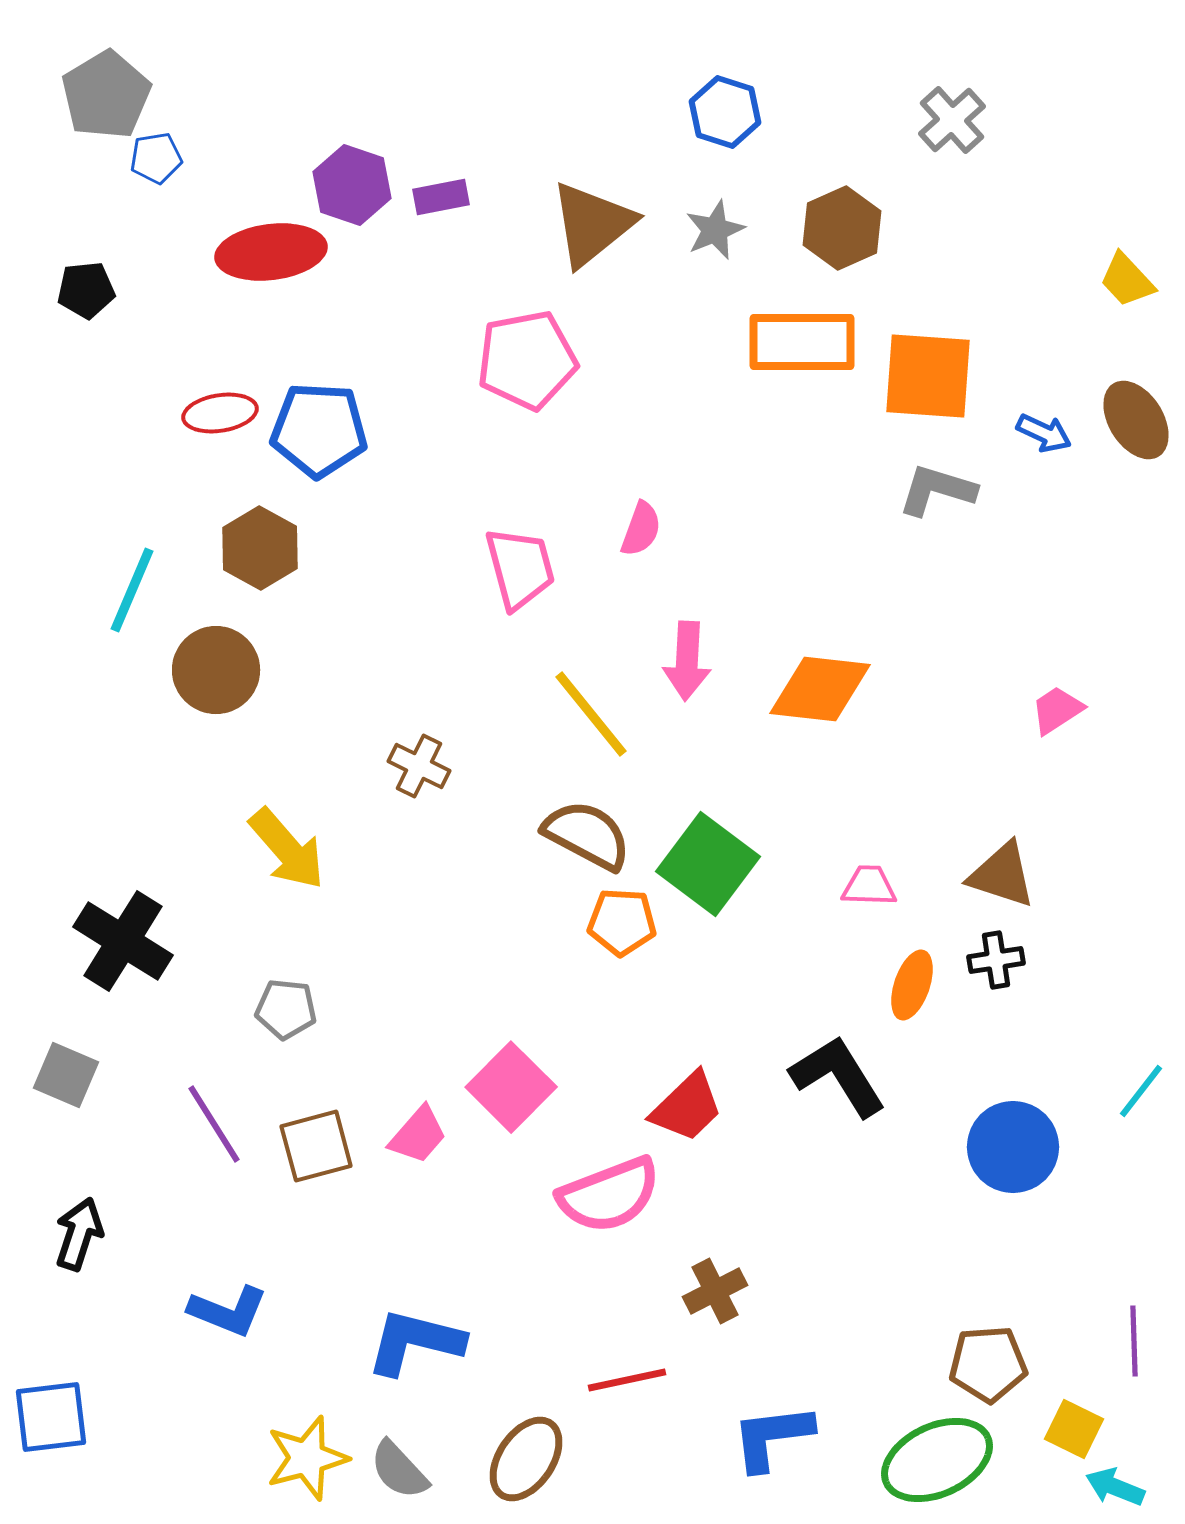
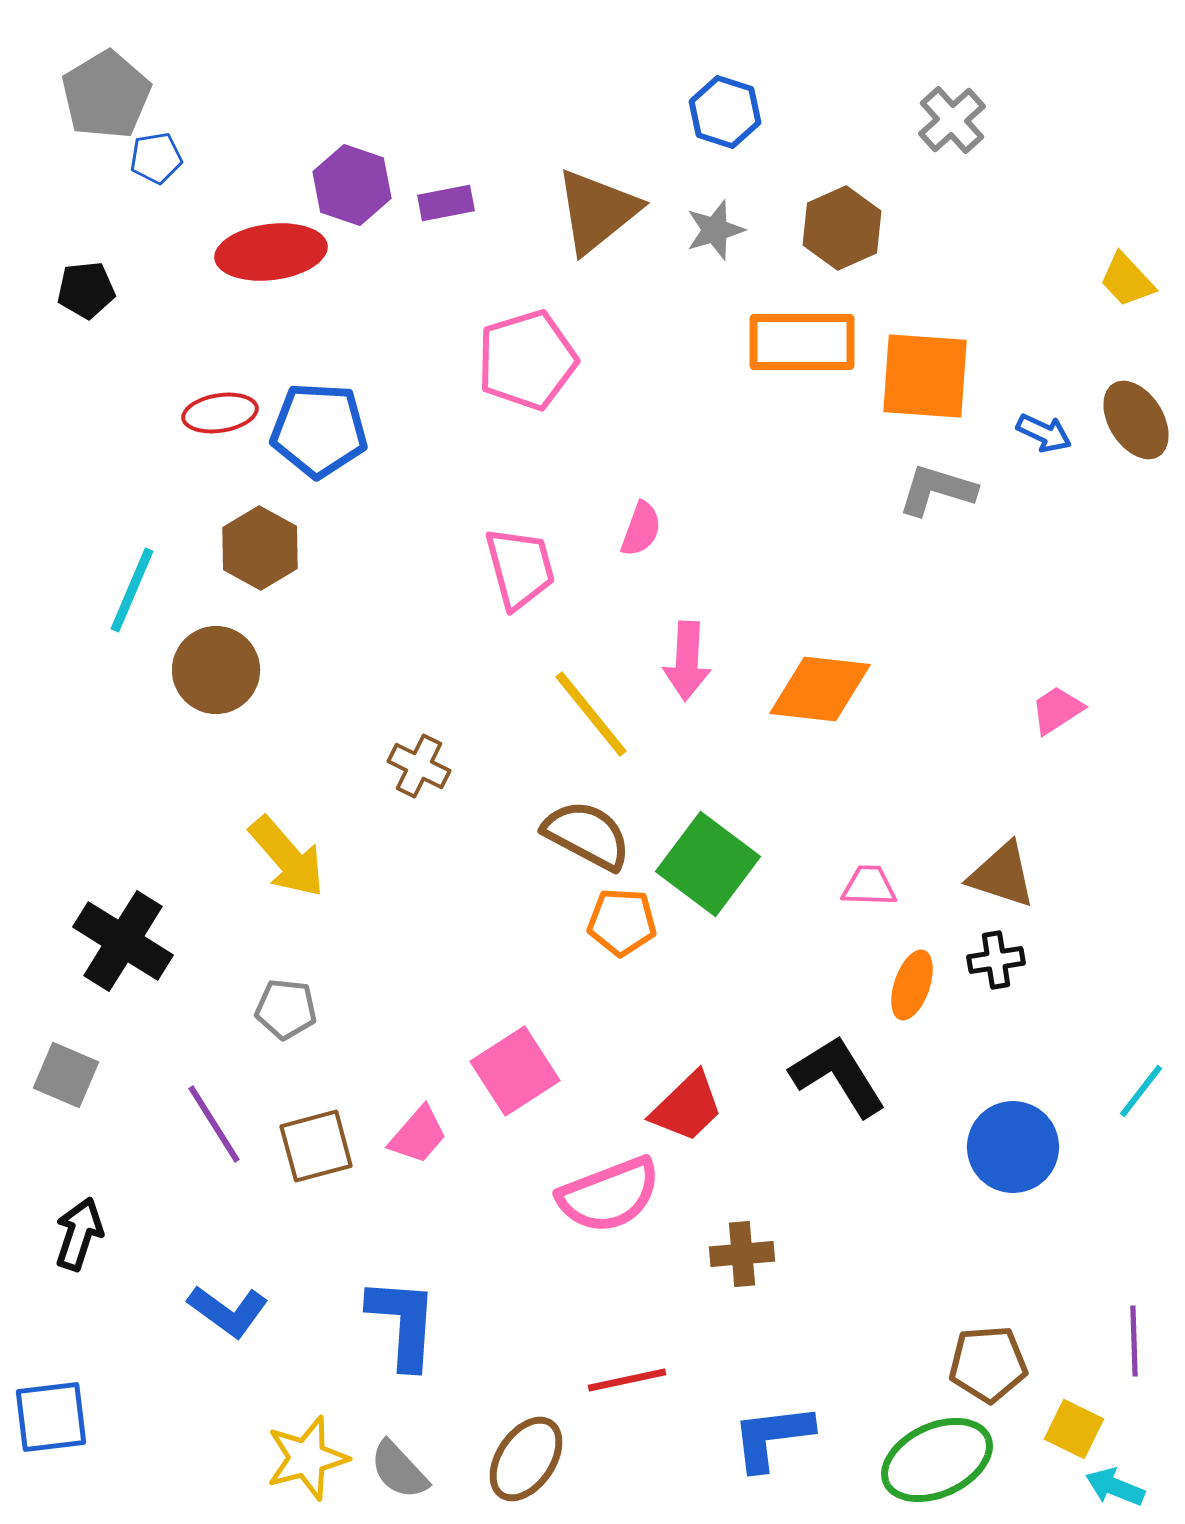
purple rectangle at (441, 197): moved 5 px right, 6 px down
brown triangle at (592, 224): moved 5 px right, 13 px up
gray star at (715, 230): rotated 6 degrees clockwise
pink pentagon at (527, 360): rotated 6 degrees counterclockwise
orange square at (928, 376): moved 3 px left
yellow arrow at (287, 849): moved 8 px down
pink square at (511, 1087): moved 4 px right, 16 px up; rotated 12 degrees clockwise
brown cross at (715, 1291): moved 27 px right, 37 px up; rotated 22 degrees clockwise
blue L-shape at (228, 1311): rotated 14 degrees clockwise
blue L-shape at (415, 1342): moved 12 px left, 19 px up; rotated 80 degrees clockwise
